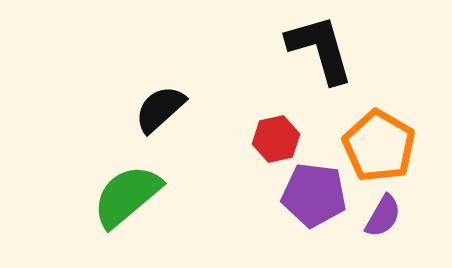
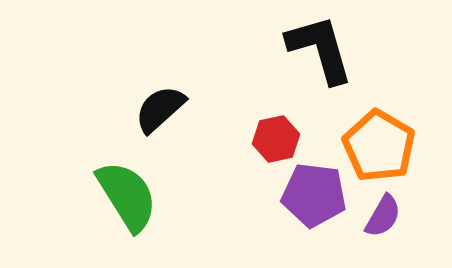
green semicircle: rotated 98 degrees clockwise
